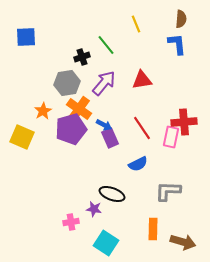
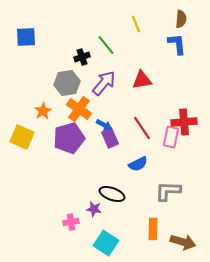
purple pentagon: moved 2 px left, 9 px down
